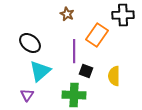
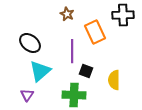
orange rectangle: moved 2 px left, 3 px up; rotated 60 degrees counterclockwise
purple line: moved 2 px left
yellow semicircle: moved 4 px down
